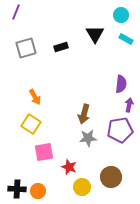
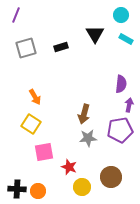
purple line: moved 3 px down
